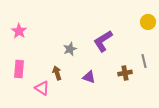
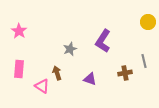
purple L-shape: rotated 25 degrees counterclockwise
purple triangle: moved 1 px right, 2 px down
pink triangle: moved 2 px up
